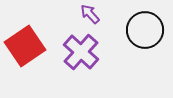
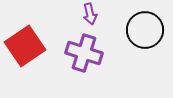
purple arrow: rotated 150 degrees counterclockwise
purple cross: moved 3 px right, 1 px down; rotated 24 degrees counterclockwise
